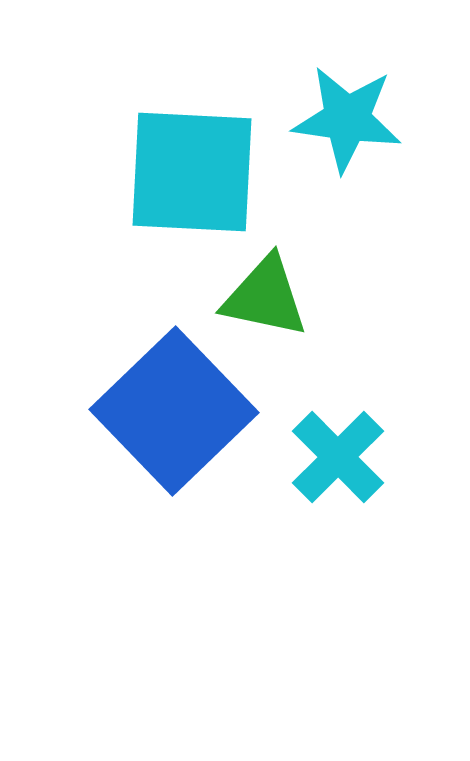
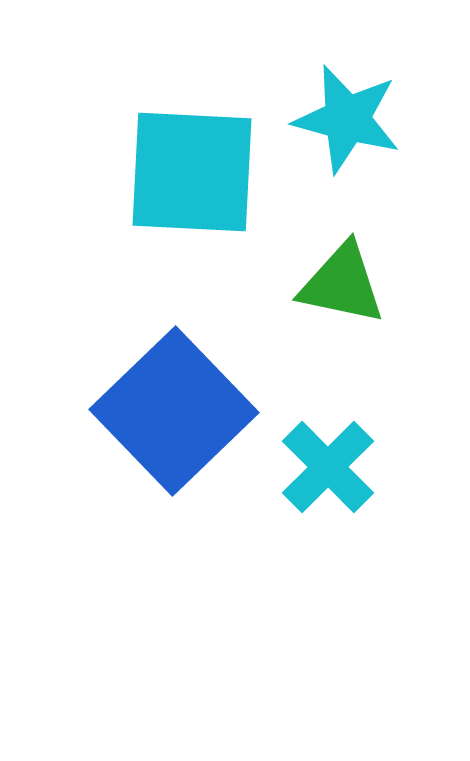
cyan star: rotated 7 degrees clockwise
green triangle: moved 77 px right, 13 px up
cyan cross: moved 10 px left, 10 px down
